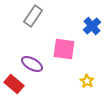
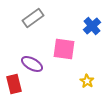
gray rectangle: moved 2 px down; rotated 20 degrees clockwise
red rectangle: rotated 36 degrees clockwise
